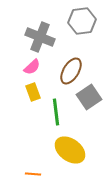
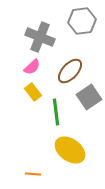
brown ellipse: moved 1 px left; rotated 12 degrees clockwise
yellow rectangle: rotated 18 degrees counterclockwise
